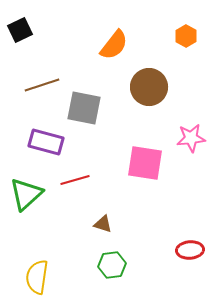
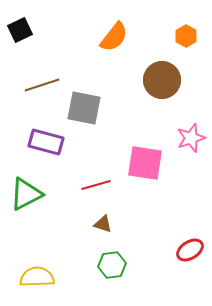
orange semicircle: moved 8 px up
brown circle: moved 13 px right, 7 px up
pink star: rotated 12 degrees counterclockwise
red line: moved 21 px right, 5 px down
green triangle: rotated 15 degrees clockwise
red ellipse: rotated 28 degrees counterclockwise
yellow semicircle: rotated 80 degrees clockwise
